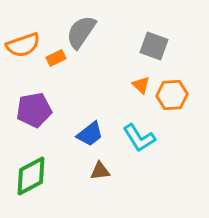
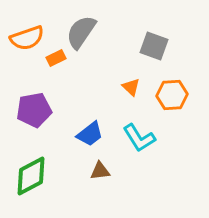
orange semicircle: moved 4 px right, 7 px up
orange triangle: moved 10 px left, 2 px down
